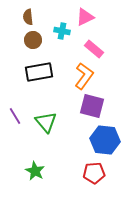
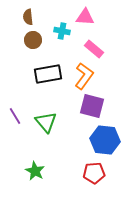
pink triangle: rotated 30 degrees clockwise
black rectangle: moved 9 px right, 2 px down
